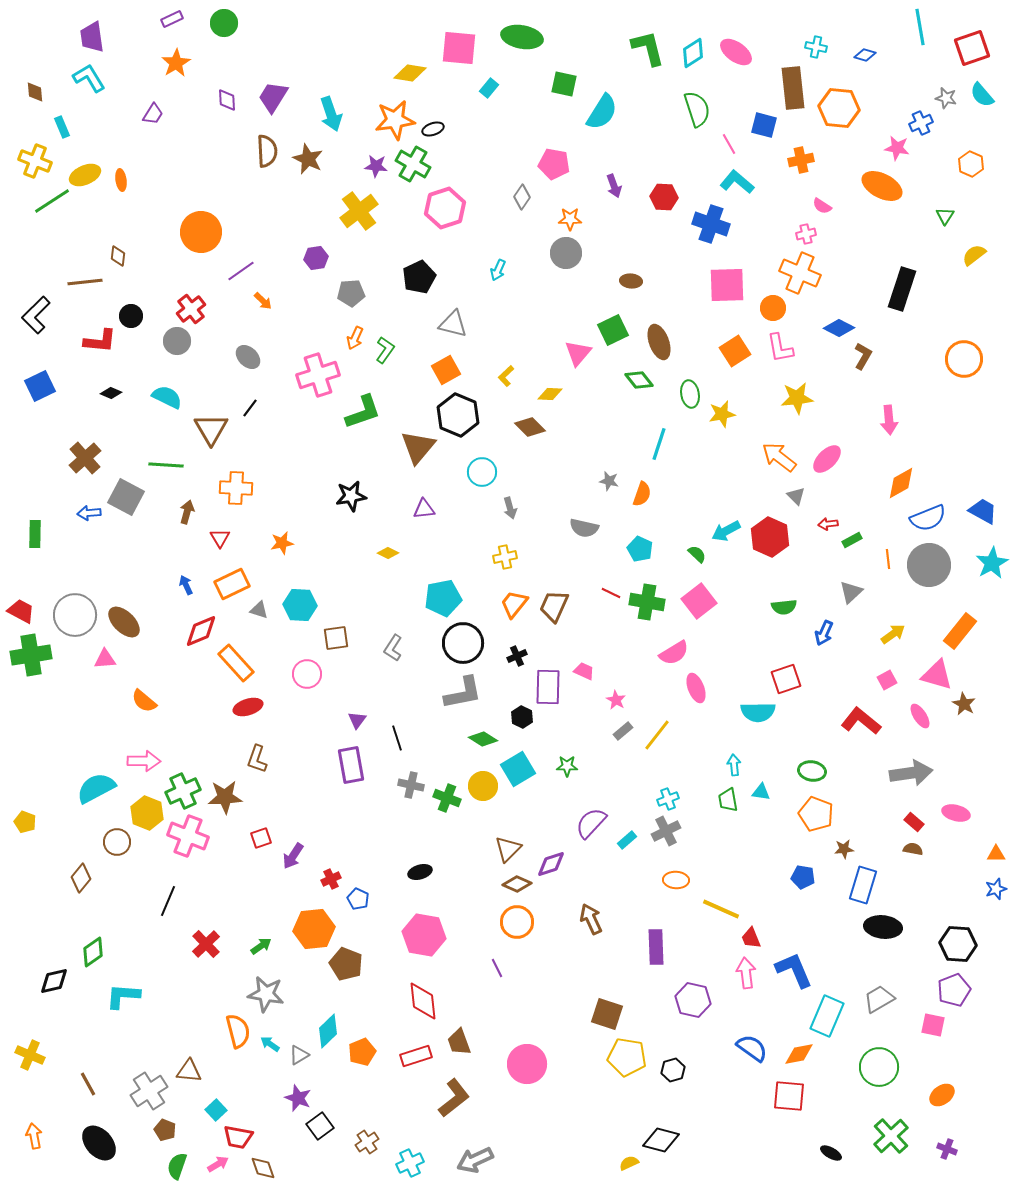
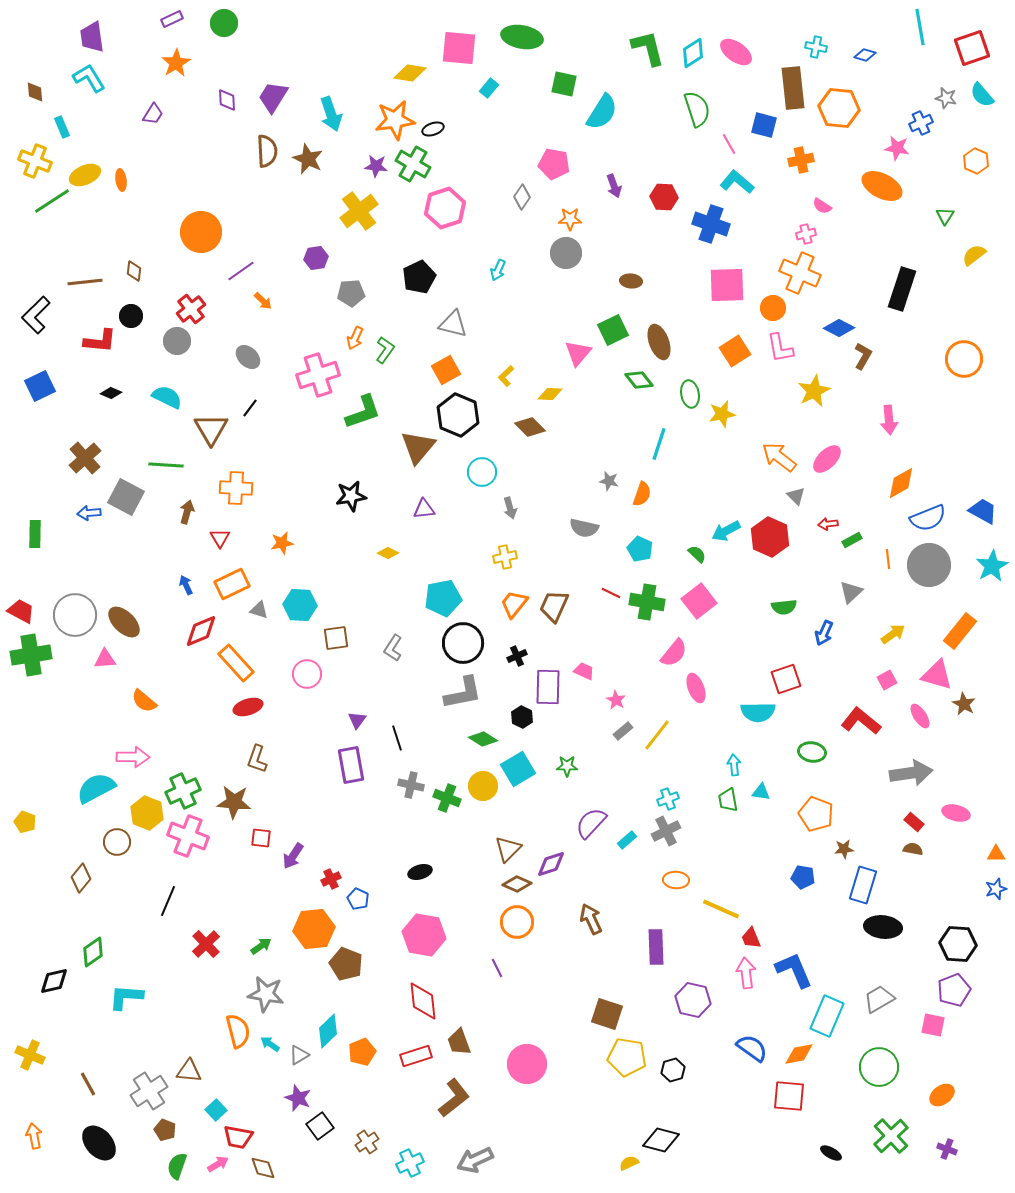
orange hexagon at (971, 164): moved 5 px right, 3 px up
brown diamond at (118, 256): moved 16 px right, 15 px down
yellow star at (797, 398): moved 17 px right, 7 px up; rotated 20 degrees counterclockwise
cyan star at (992, 563): moved 3 px down
pink semicircle at (674, 653): rotated 20 degrees counterclockwise
pink arrow at (144, 761): moved 11 px left, 4 px up
green ellipse at (812, 771): moved 19 px up
brown star at (225, 797): moved 9 px right, 5 px down; rotated 8 degrees clockwise
red square at (261, 838): rotated 25 degrees clockwise
cyan L-shape at (123, 996): moved 3 px right, 1 px down
